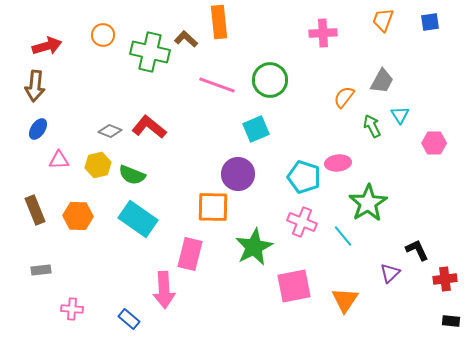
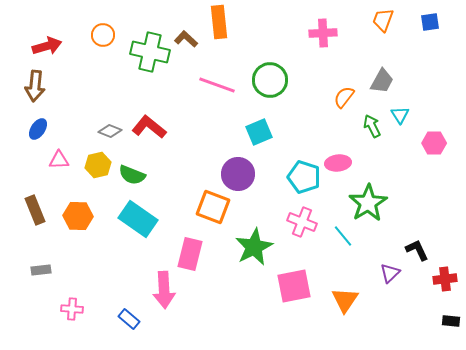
cyan square at (256, 129): moved 3 px right, 3 px down
orange square at (213, 207): rotated 20 degrees clockwise
